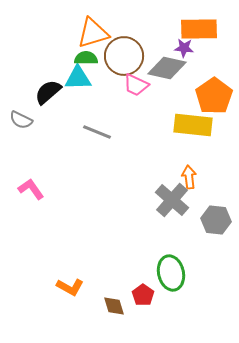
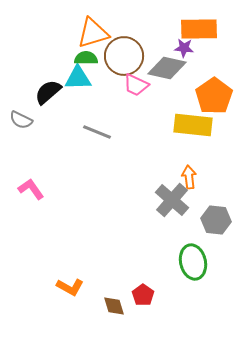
green ellipse: moved 22 px right, 11 px up
